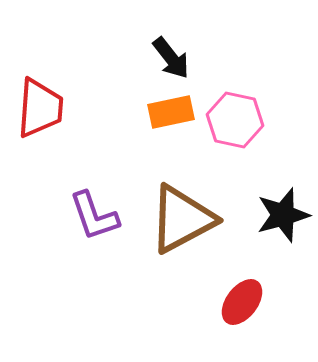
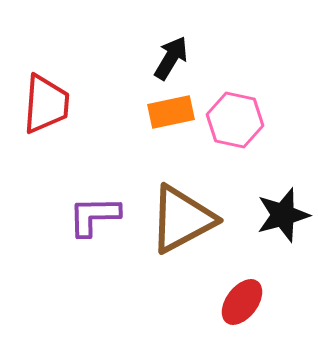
black arrow: rotated 111 degrees counterclockwise
red trapezoid: moved 6 px right, 4 px up
purple L-shape: rotated 108 degrees clockwise
